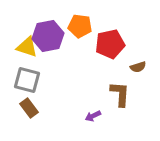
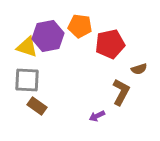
brown semicircle: moved 1 px right, 2 px down
gray square: rotated 12 degrees counterclockwise
brown L-shape: moved 1 px right, 2 px up; rotated 24 degrees clockwise
brown rectangle: moved 8 px right, 2 px up; rotated 18 degrees counterclockwise
purple arrow: moved 4 px right
